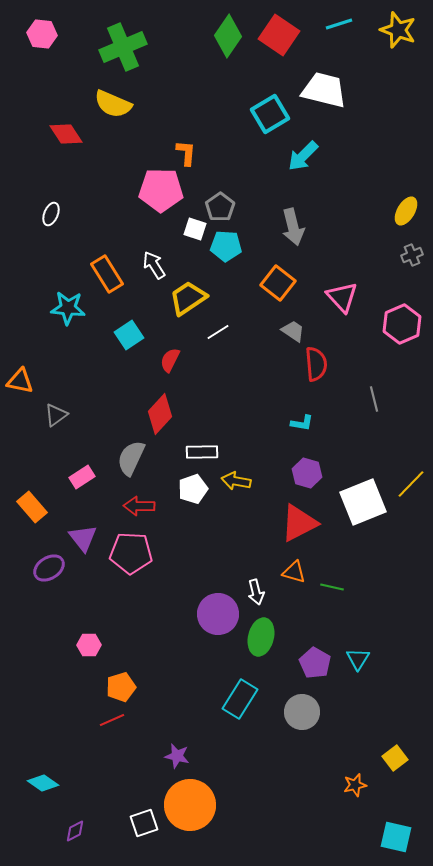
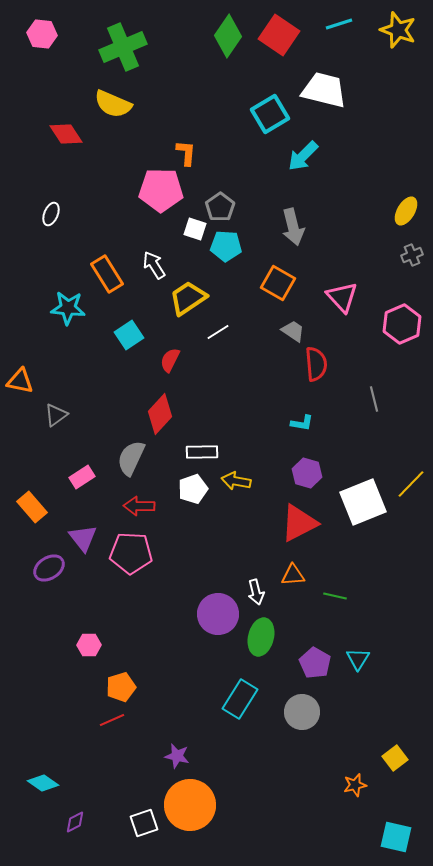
orange square at (278, 283): rotated 8 degrees counterclockwise
orange triangle at (294, 572): moved 1 px left, 3 px down; rotated 20 degrees counterclockwise
green line at (332, 587): moved 3 px right, 9 px down
purple diamond at (75, 831): moved 9 px up
